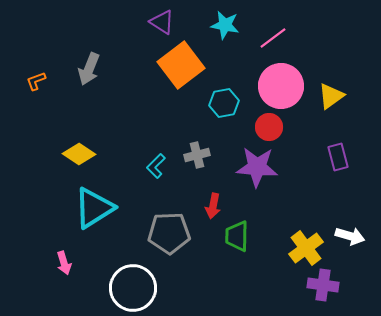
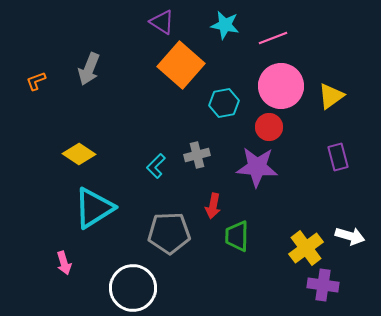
pink line: rotated 16 degrees clockwise
orange square: rotated 12 degrees counterclockwise
